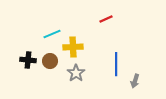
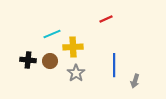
blue line: moved 2 px left, 1 px down
